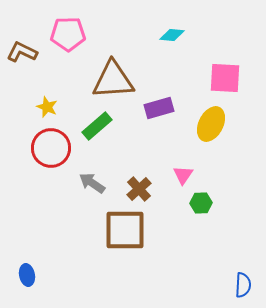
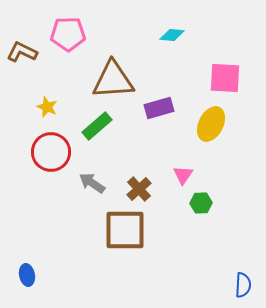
red circle: moved 4 px down
